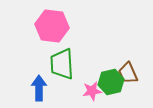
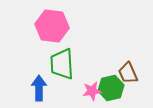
green hexagon: moved 6 px down
